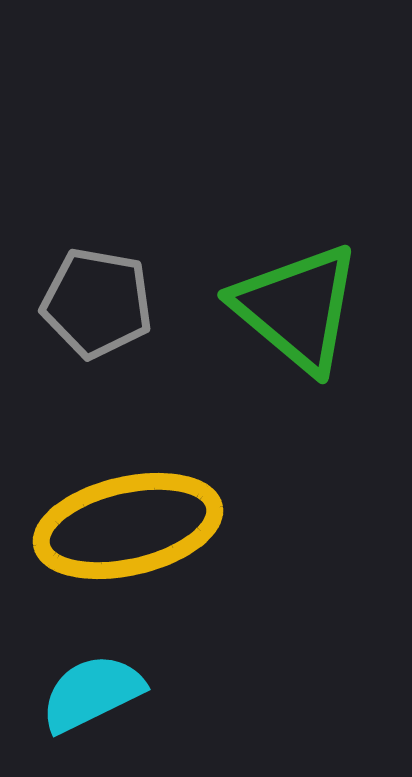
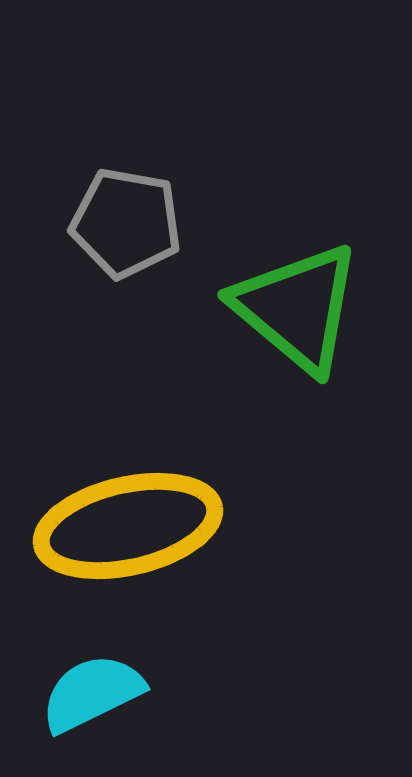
gray pentagon: moved 29 px right, 80 px up
